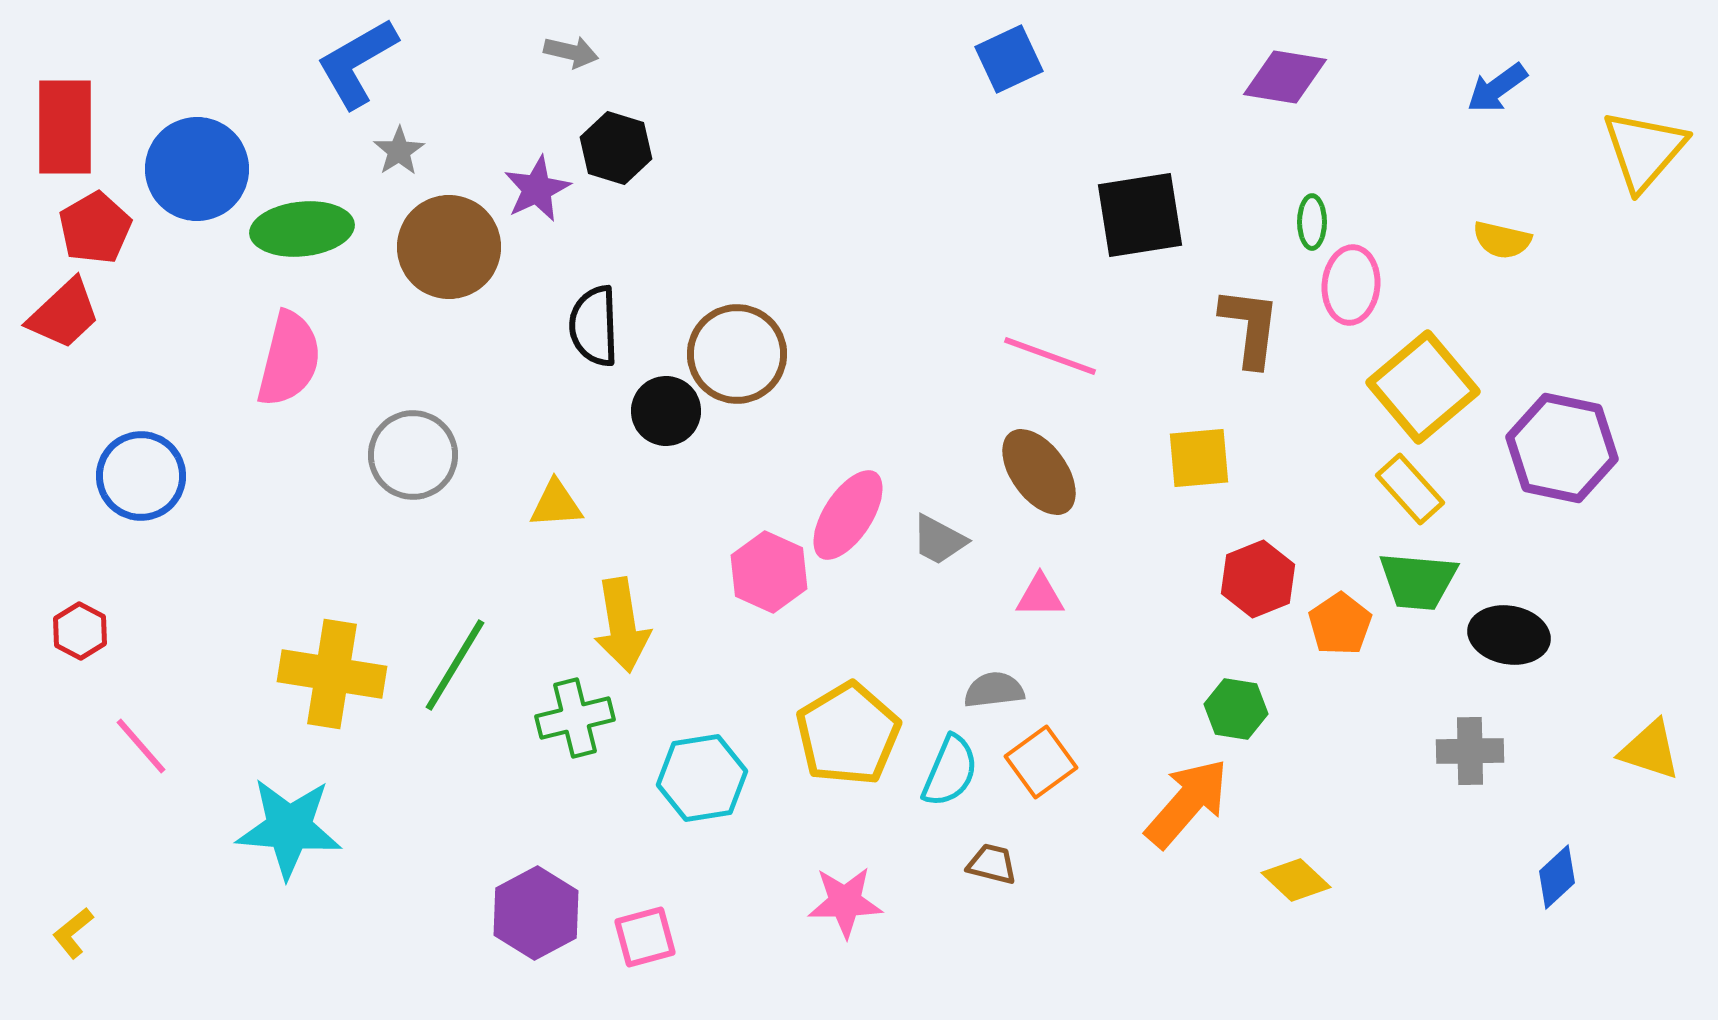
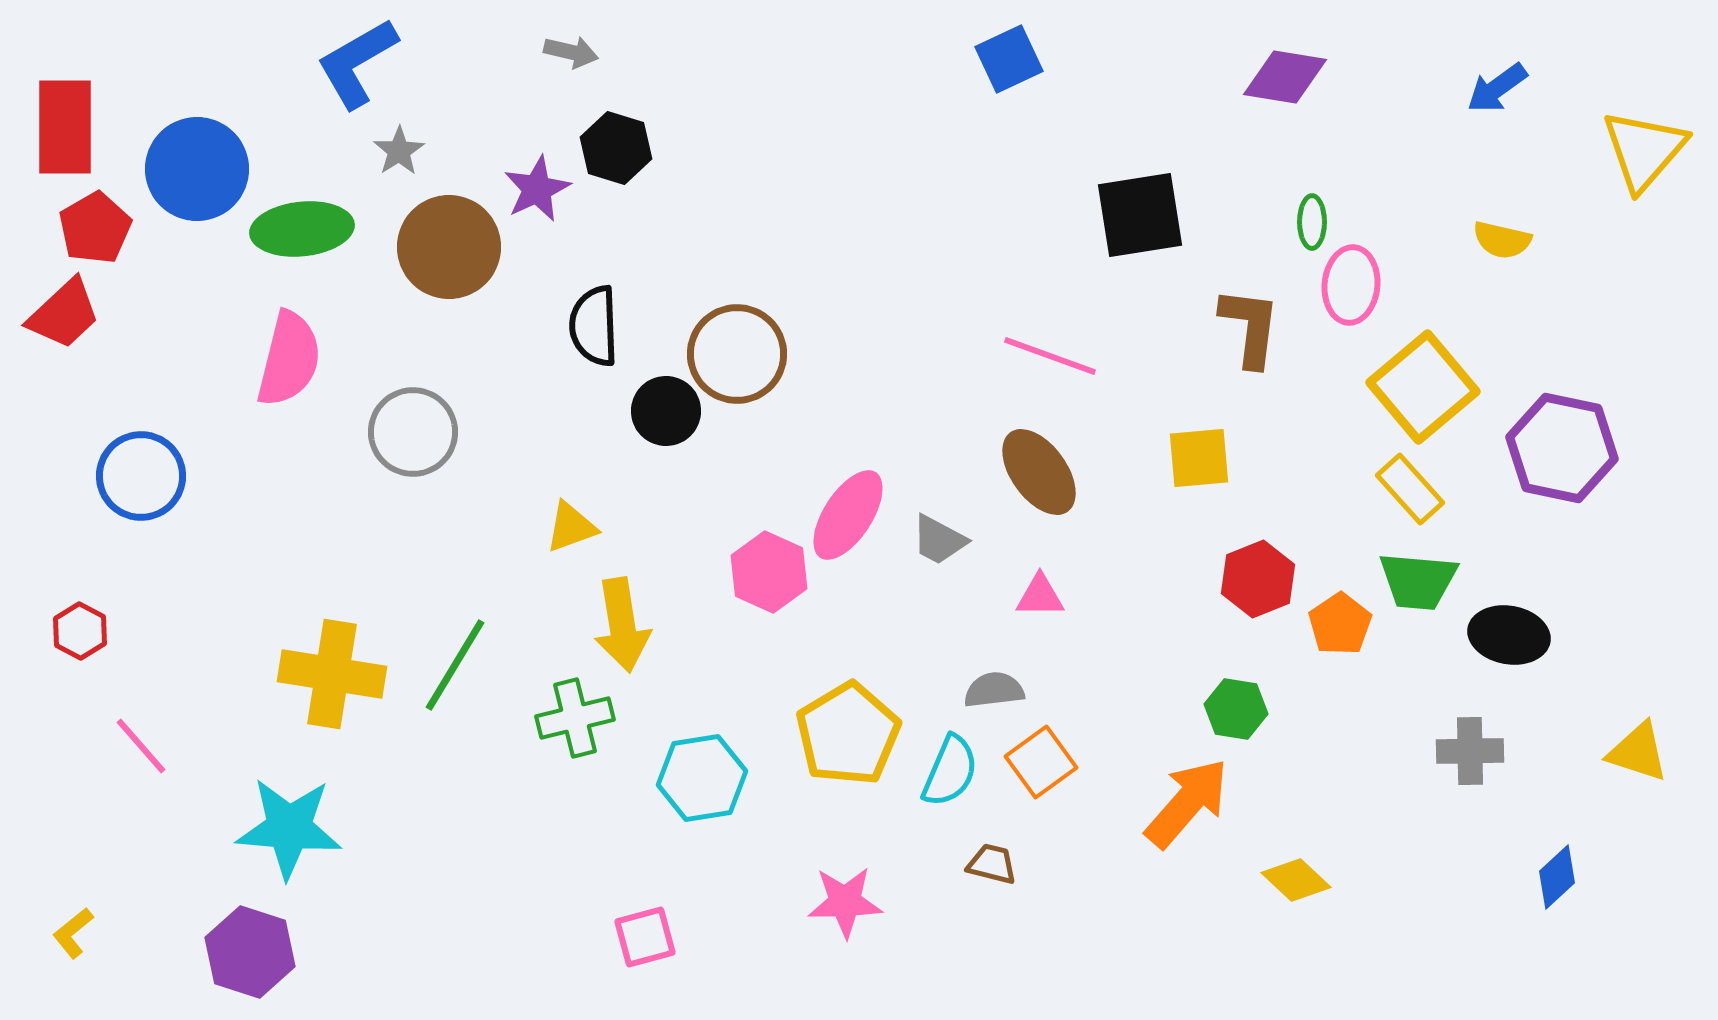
gray circle at (413, 455): moved 23 px up
yellow triangle at (556, 504): moved 15 px right, 23 px down; rotated 16 degrees counterclockwise
yellow triangle at (1650, 750): moved 12 px left, 2 px down
purple hexagon at (536, 913): moved 286 px left, 39 px down; rotated 14 degrees counterclockwise
